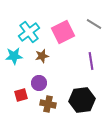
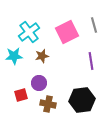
gray line: moved 1 px down; rotated 42 degrees clockwise
pink square: moved 4 px right
